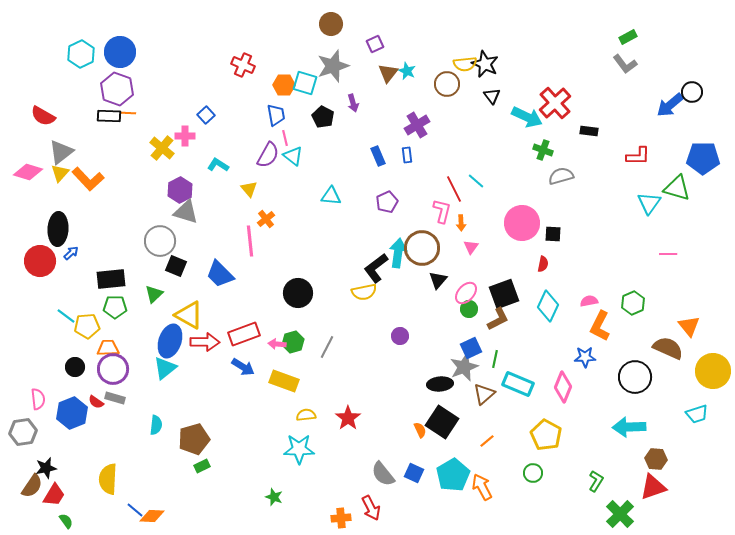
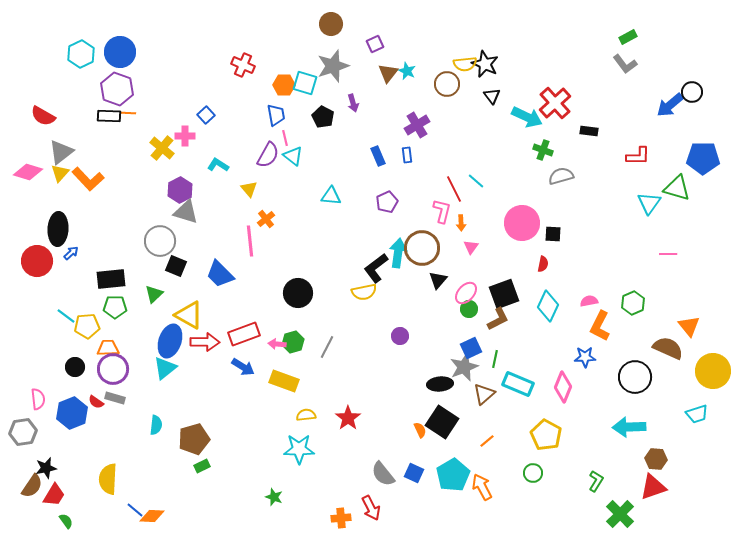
red circle at (40, 261): moved 3 px left
